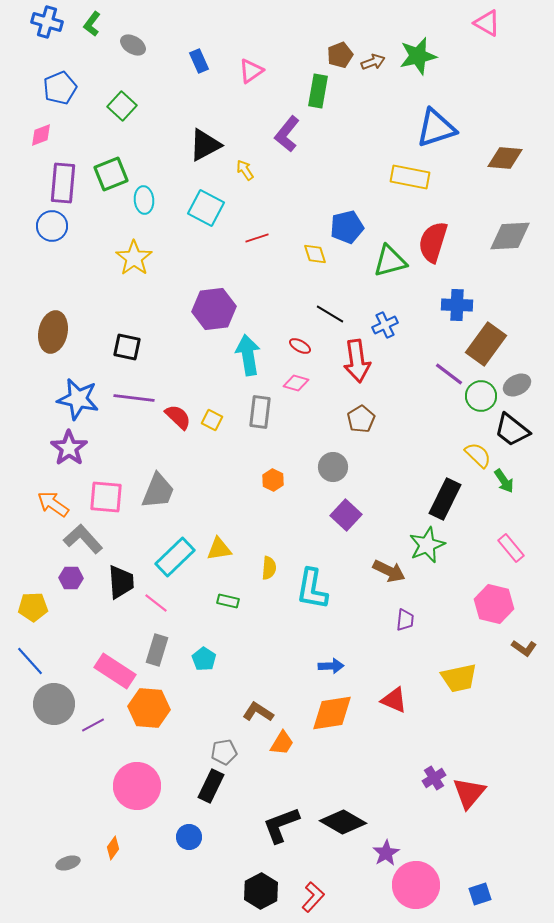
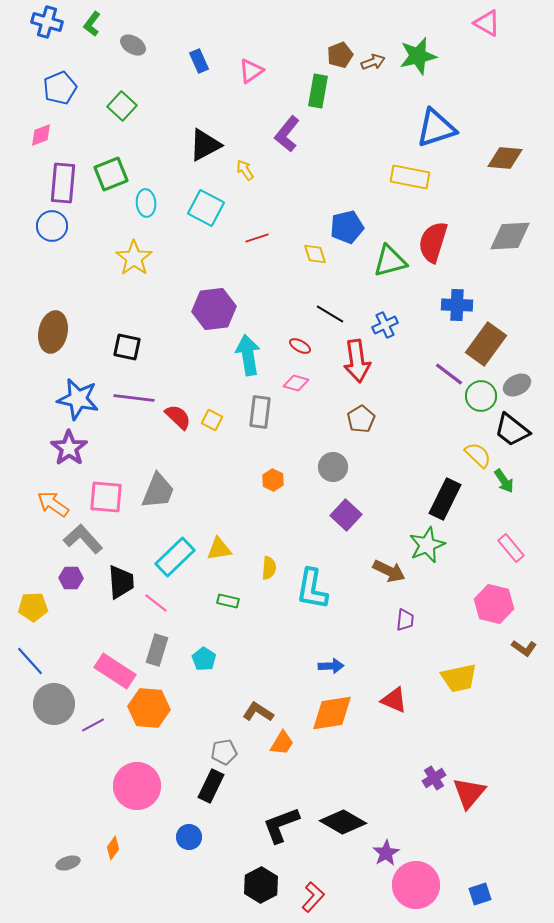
cyan ellipse at (144, 200): moved 2 px right, 3 px down
black hexagon at (261, 891): moved 6 px up
